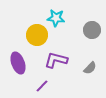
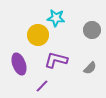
yellow circle: moved 1 px right
purple ellipse: moved 1 px right, 1 px down
